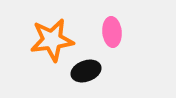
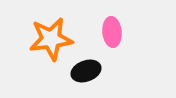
orange star: moved 1 px left, 1 px up
